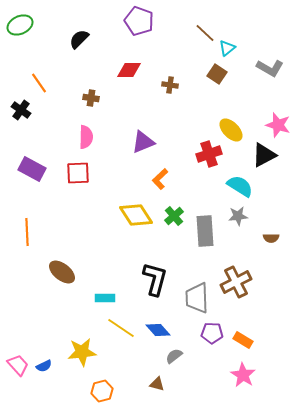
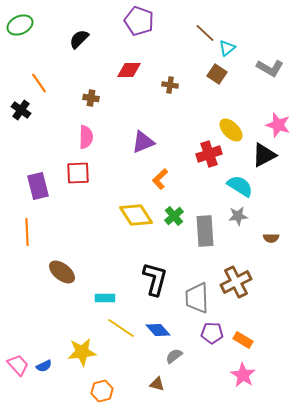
purple rectangle at (32, 169): moved 6 px right, 17 px down; rotated 48 degrees clockwise
